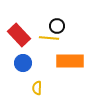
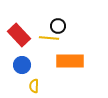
black circle: moved 1 px right
blue circle: moved 1 px left, 2 px down
yellow semicircle: moved 3 px left, 2 px up
